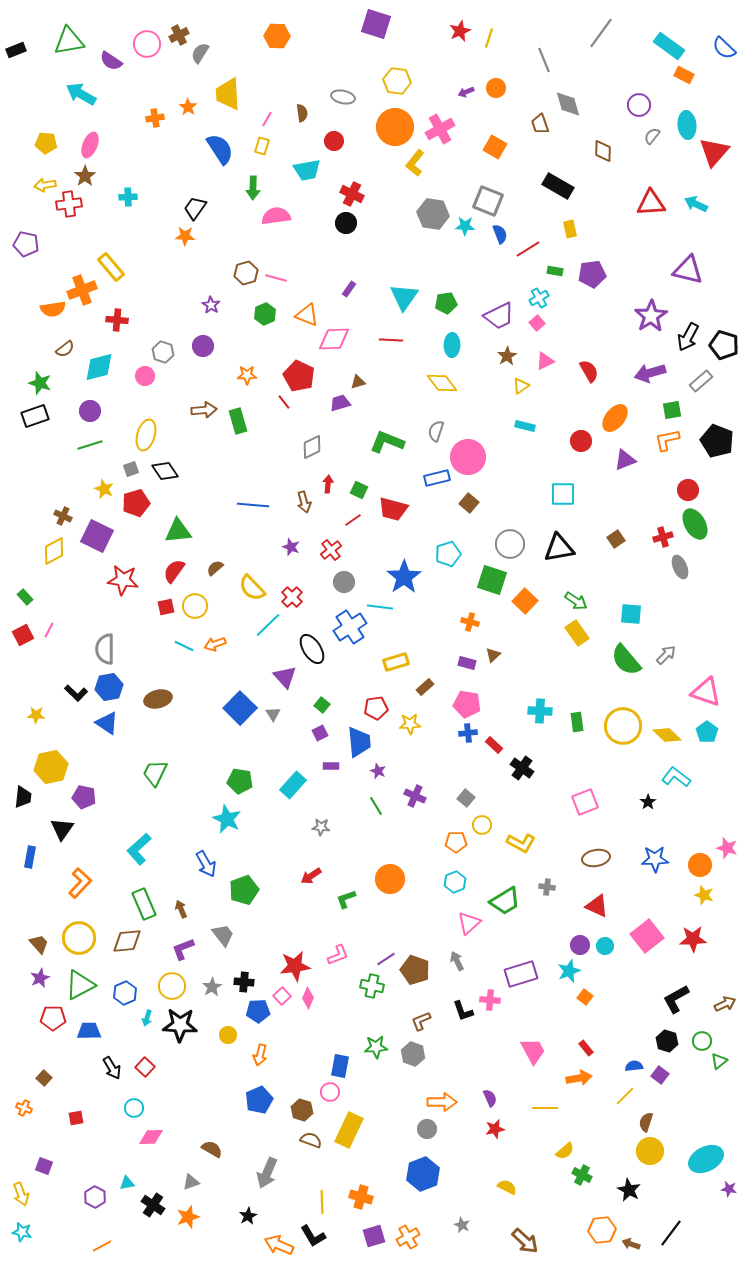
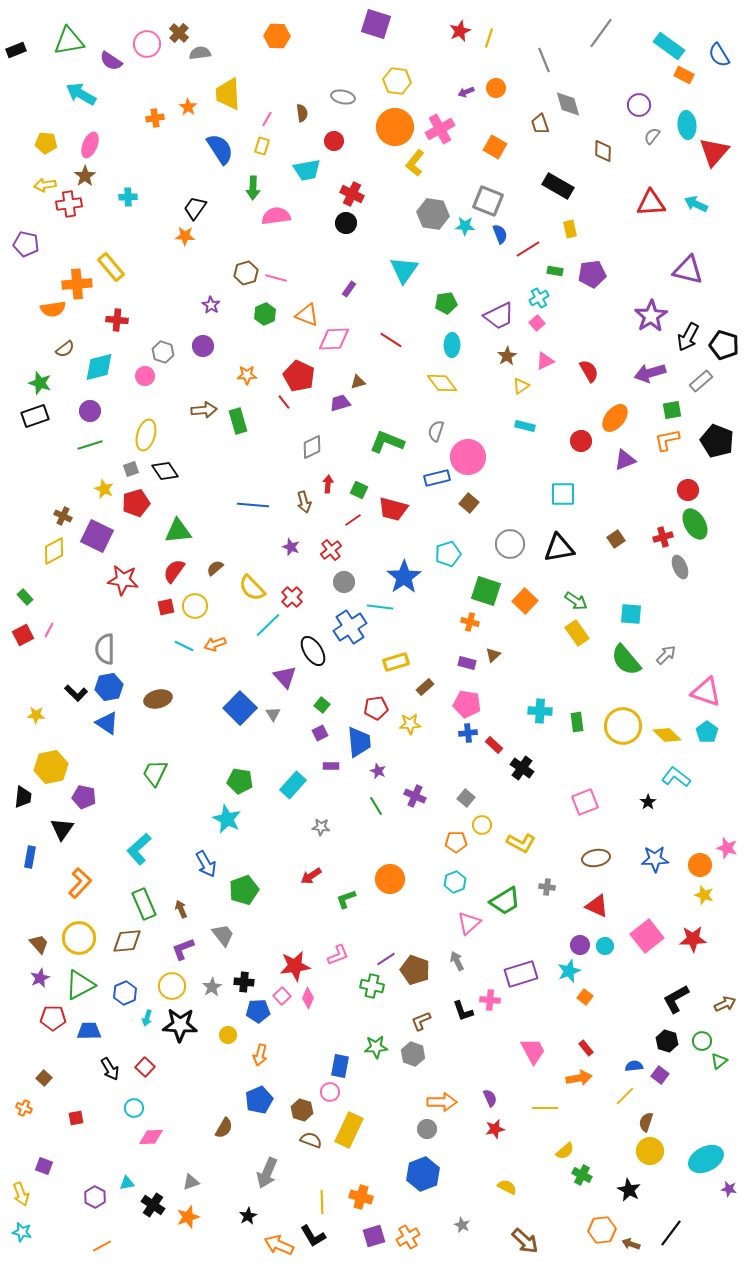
brown cross at (179, 35): moved 2 px up; rotated 18 degrees counterclockwise
blue semicircle at (724, 48): moved 5 px left, 7 px down; rotated 15 degrees clockwise
gray semicircle at (200, 53): rotated 50 degrees clockwise
orange cross at (82, 290): moved 5 px left, 6 px up; rotated 16 degrees clockwise
cyan triangle at (404, 297): moved 27 px up
red line at (391, 340): rotated 30 degrees clockwise
green square at (492, 580): moved 6 px left, 11 px down
black ellipse at (312, 649): moved 1 px right, 2 px down
black arrow at (112, 1068): moved 2 px left, 1 px down
brown semicircle at (212, 1149): moved 12 px right, 21 px up; rotated 90 degrees clockwise
